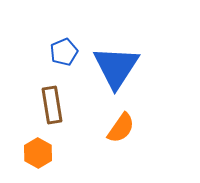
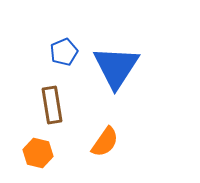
orange semicircle: moved 16 px left, 14 px down
orange hexagon: rotated 16 degrees counterclockwise
